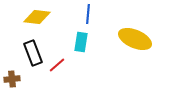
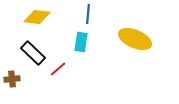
black rectangle: rotated 25 degrees counterclockwise
red line: moved 1 px right, 4 px down
